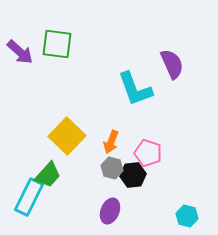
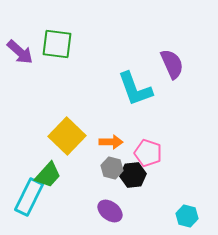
orange arrow: rotated 110 degrees counterclockwise
purple ellipse: rotated 75 degrees counterclockwise
